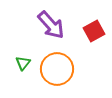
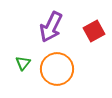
purple arrow: moved 2 px down; rotated 68 degrees clockwise
